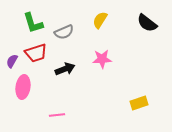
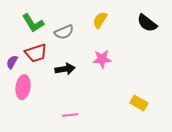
green L-shape: rotated 15 degrees counterclockwise
purple semicircle: moved 1 px down
black arrow: rotated 12 degrees clockwise
yellow rectangle: rotated 48 degrees clockwise
pink line: moved 13 px right
